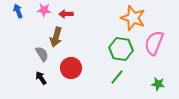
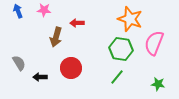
red arrow: moved 11 px right, 9 px down
orange star: moved 3 px left, 1 px down
gray semicircle: moved 23 px left, 9 px down
black arrow: moved 1 px left, 1 px up; rotated 56 degrees counterclockwise
